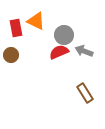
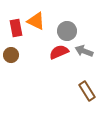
gray circle: moved 3 px right, 4 px up
brown rectangle: moved 2 px right, 2 px up
